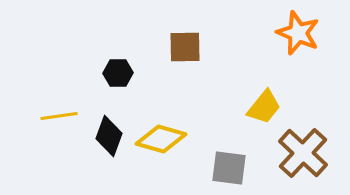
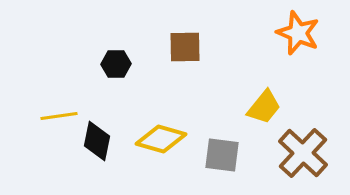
black hexagon: moved 2 px left, 9 px up
black diamond: moved 12 px left, 5 px down; rotated 9 degrees counterclockwise
gray square: moved 7 px left, 13 px up
